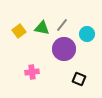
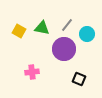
gray line: moved 5 px right
yellow square: rotated 24 degrees counterclockwise
